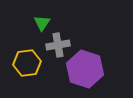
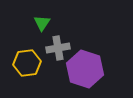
gray cross: moved 3 px down
